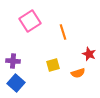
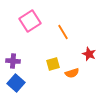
orange line: rotated 14 degrees counterclockwise
yellow square: moved 1 px up
orange semicircle: moved 6 px left
